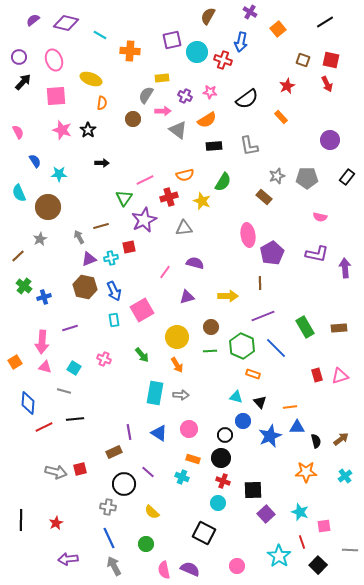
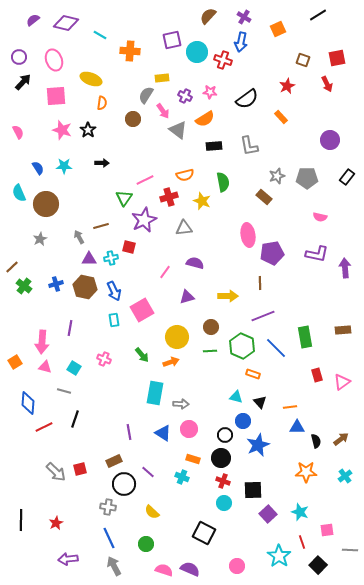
purple cross at (250, 12): moved 6 px left, 5 px down
brown semicircle at (208, 16): rotated 12 degrees clockwise
black line at (325, 22): moved 7 px left, 7 px up
orange square at (278, 29): rotated 14 degrees clockwise
red square at (331, 60): moved 6 px right, 2 px up; rotated 24 degrees counterclockwise
pink arrow at (163, 111): rotated 56 degrees clockwise
orange semicircle at (207, 120): moved 2 px left, 1 px up
blue semicircle at (35, 161): moved 3 px right, 7 px down
cyan star at (59, 174): moved 5 px right, 8 px up
green semicircle at (223, 182): rotated 42 degrees counterclockwise
brown circle at (48, 207): moved 2 px left, 3 px up
red square at (129, 247): rotated 24 degrees clockwise
purple pentagon at (272, 253): rotated 20 degrees clockwise
brown line at (18, 256): moved 6 px left, 11 px down
purple triangle at (89, 259): rotated 21 degrees clockwise
blue cross at (44, 297): moved 12 px right, 13 px up
green rectangle at (305, 327): moved 10 px down; rotated 20 degrees clockwise
purple line at (70, 328): rotated 63 degrees counterclockwise
brown rectangle at (339, 328): moved 4 px right, 2 px down
orange arrow at (177, 365): moved 6 px left, 3 px up; rotated 77 degrees counterclockwise
pink triangle at (340, 376): moved 2 px right, 6 px down; rotated 18 degrees counterclockwise
gray arrow at (181, 395): moved 9 px down
black line at (75, 419): rotated 66 degrees counterclockwise
blue triangle at (159, 433): moved 4 px right
blue star at (270, 436): moved 12 px left, 9 px down
brown rectangle at (114, 452): moved 9 px down
gray arrow at (56, 472): rotated 30 degrees clockwise
cyan circle at (218, 503): moved 6 px right
purple square at (266, 514): moved 2 px right
pink square at (324, 526): moved 3 px right, 4 px down
pink semicircle at (164, 570): rotated 120 degrees clockwise
